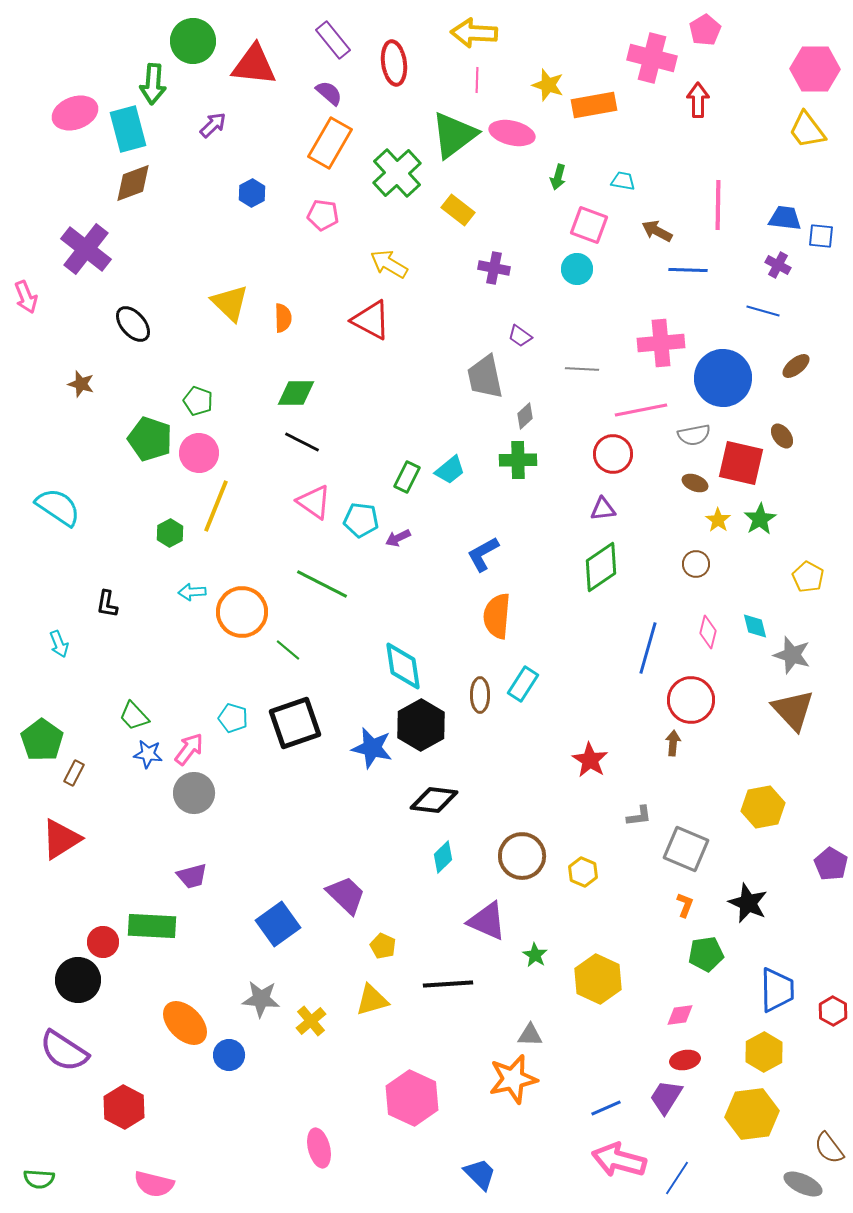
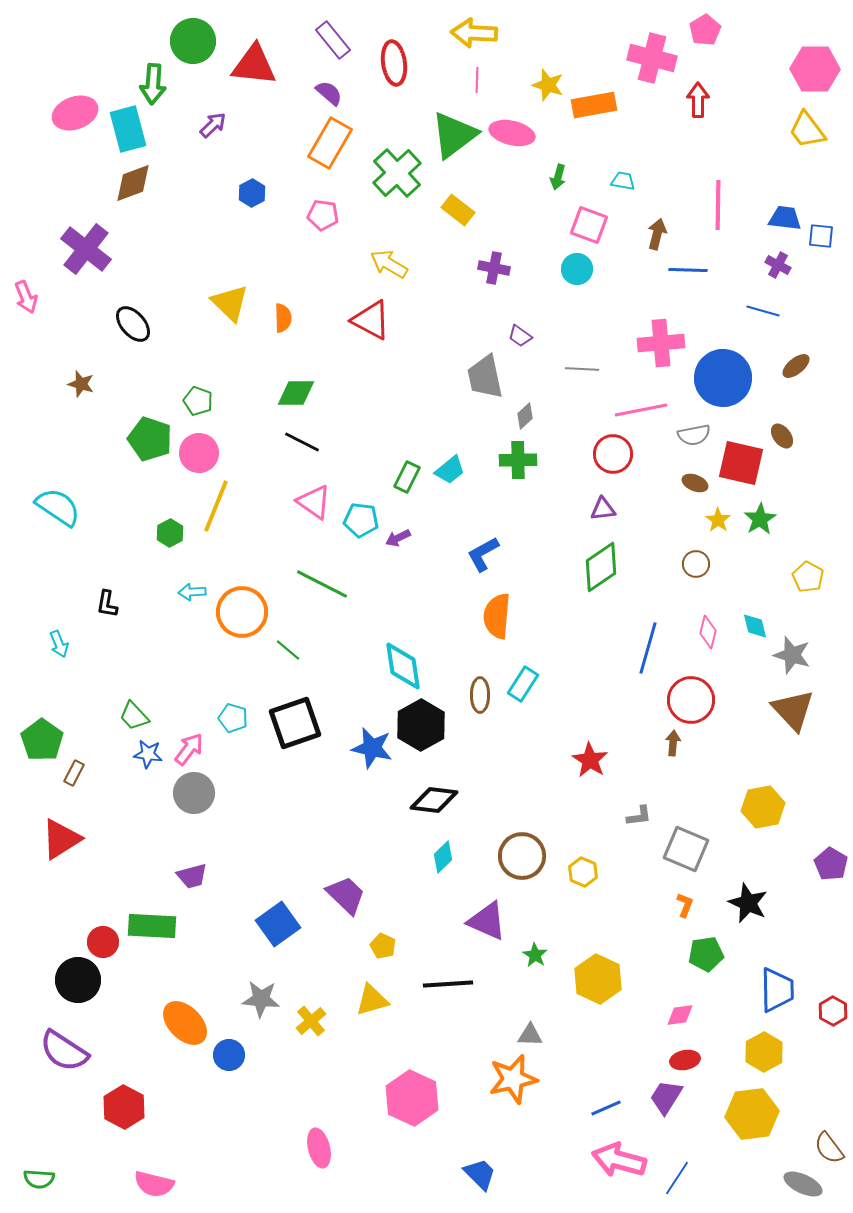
brown arrow at (657, 231): moved 3 px down; rotated 76 degrees clockwise
